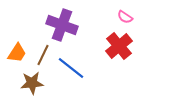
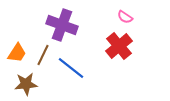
brown star: moved 6 px left, 1 px down
